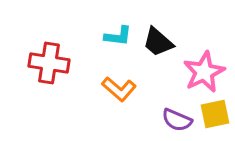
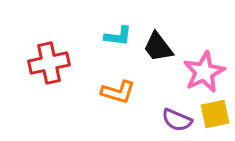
black trapezoid: moved 5 px down; rotated 12 degrees clockwise
red cross: rotated 21 degrees counterclockwise
orange L-shape: moved 1 px left, 3 px down; rotated 24 degrees counterclockwise
